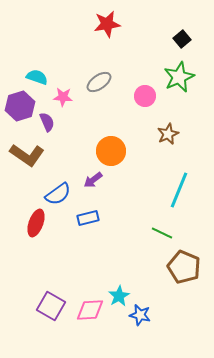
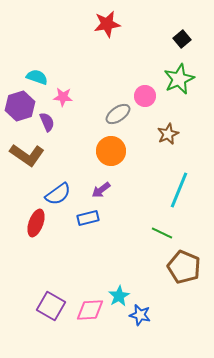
green star: moved 2 px down
gray ellipse: moved 19 px right, 32 px down
purple arrow: moved 8 px right, 10 px down
